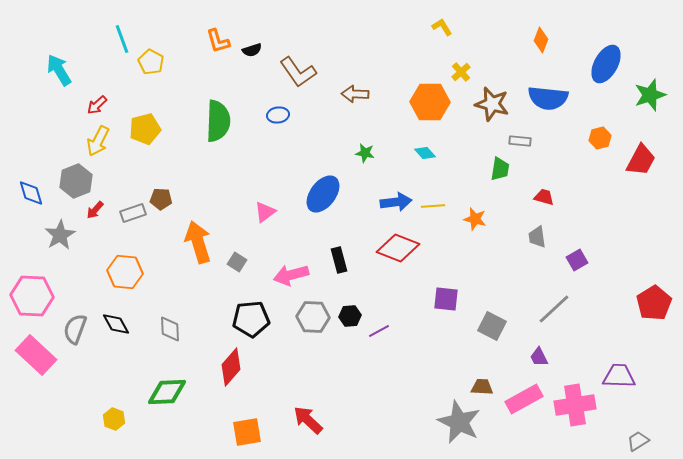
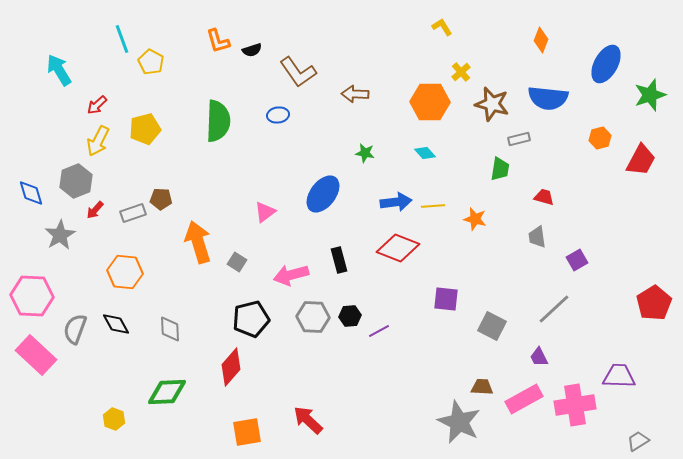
gray rectangle at (520, 141): moved 1 px left, 2 px up; rotated 20 degrees counterclockwise
black pentagon at (251, 319): rotated 9 degrees counterclockwise
